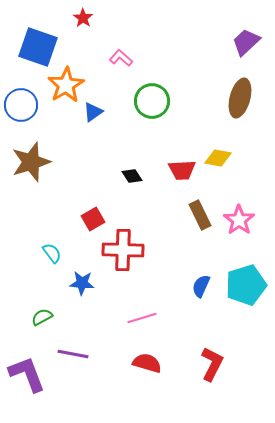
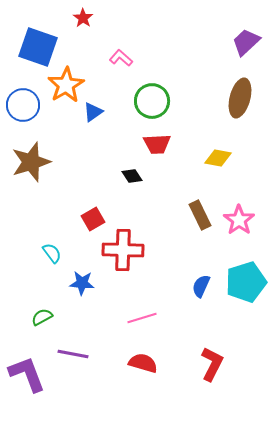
blue circle: moved 2 px right
red trapezoid: moved 25 px left, 26 px up
cyan pentagon: moved 3 px up
red semicircle: moved 4 px left
